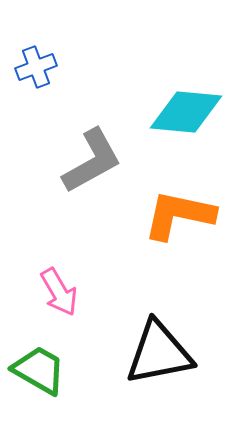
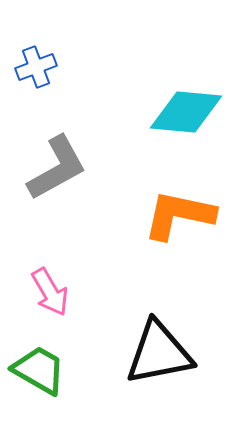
gray L-shape: moved 35 px left, 7 px down
pink arrow: moved 9 px left
